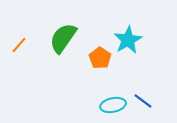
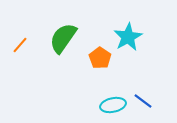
cyan star: moved 3 px up
orange line: moved 1 px right
